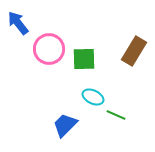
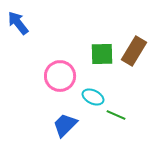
pink circle: moved 11 px right, 27 px down
green square: moved 18 px right, 5 px up
